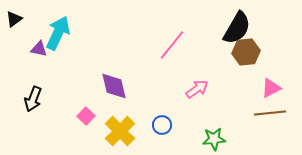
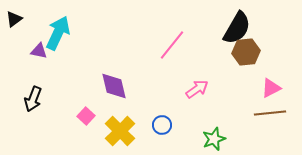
purple triangle: moved 2 px down
green star: rotated 15 degrees counterclockwise
